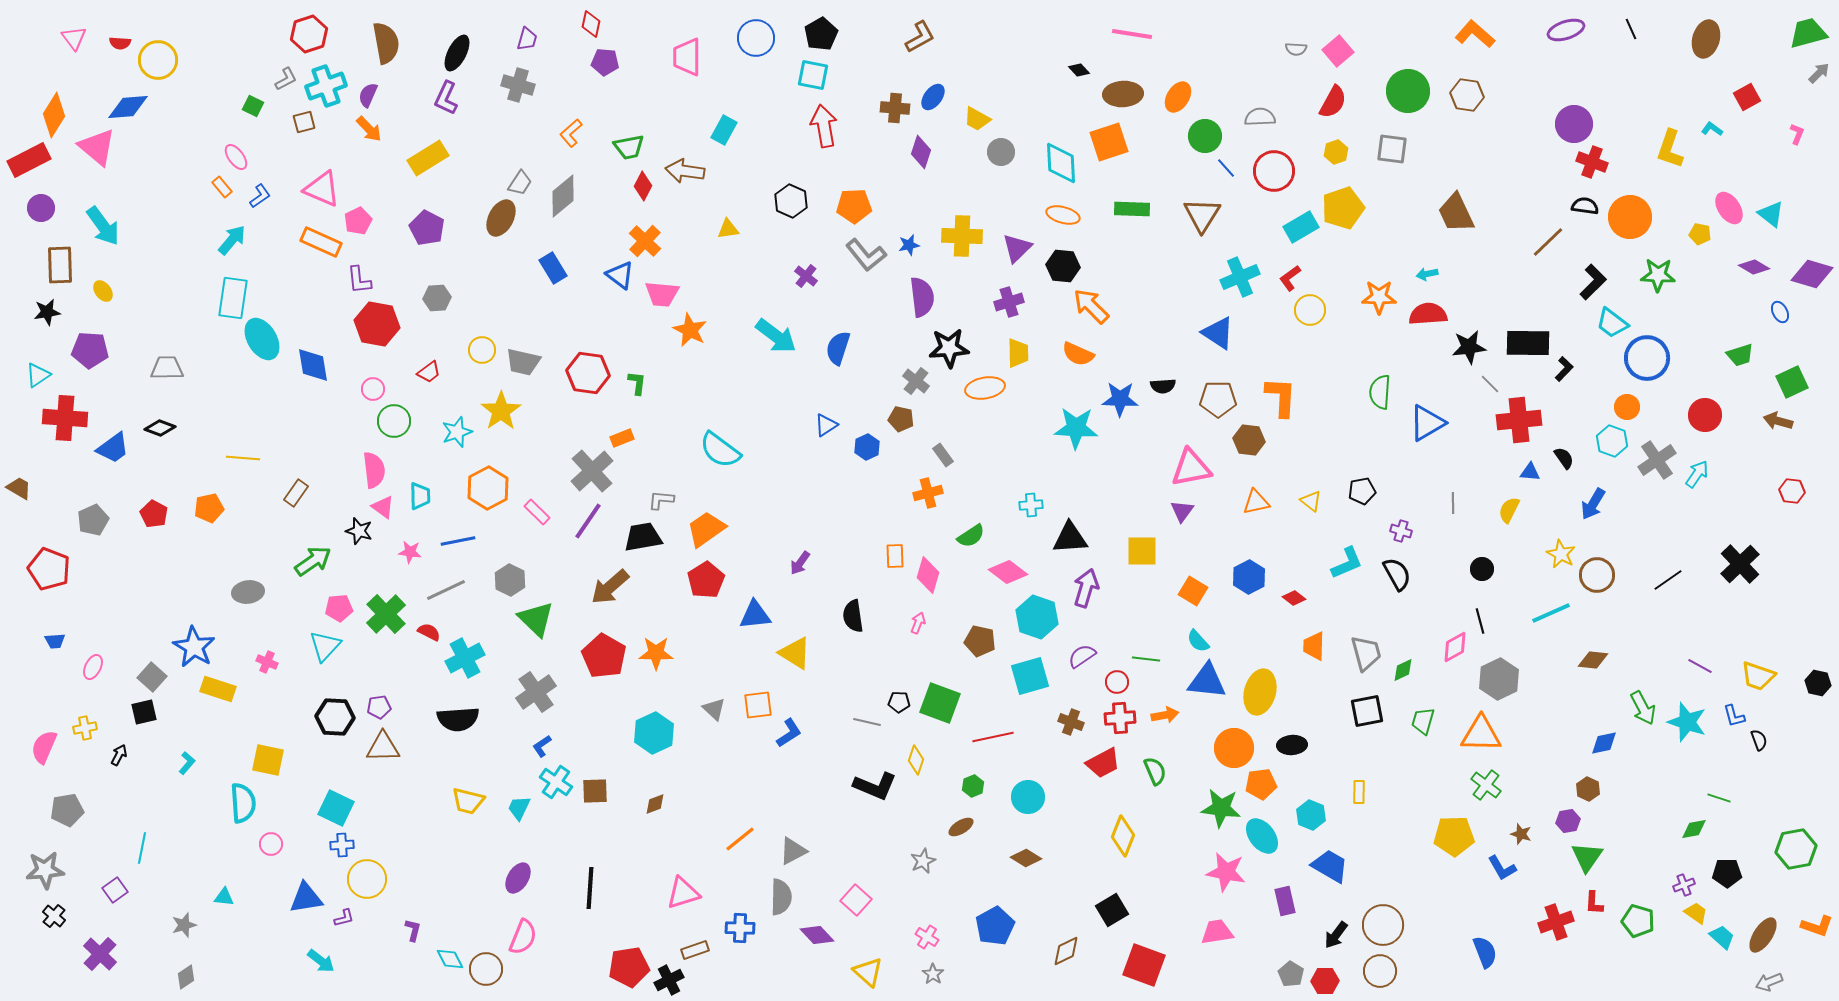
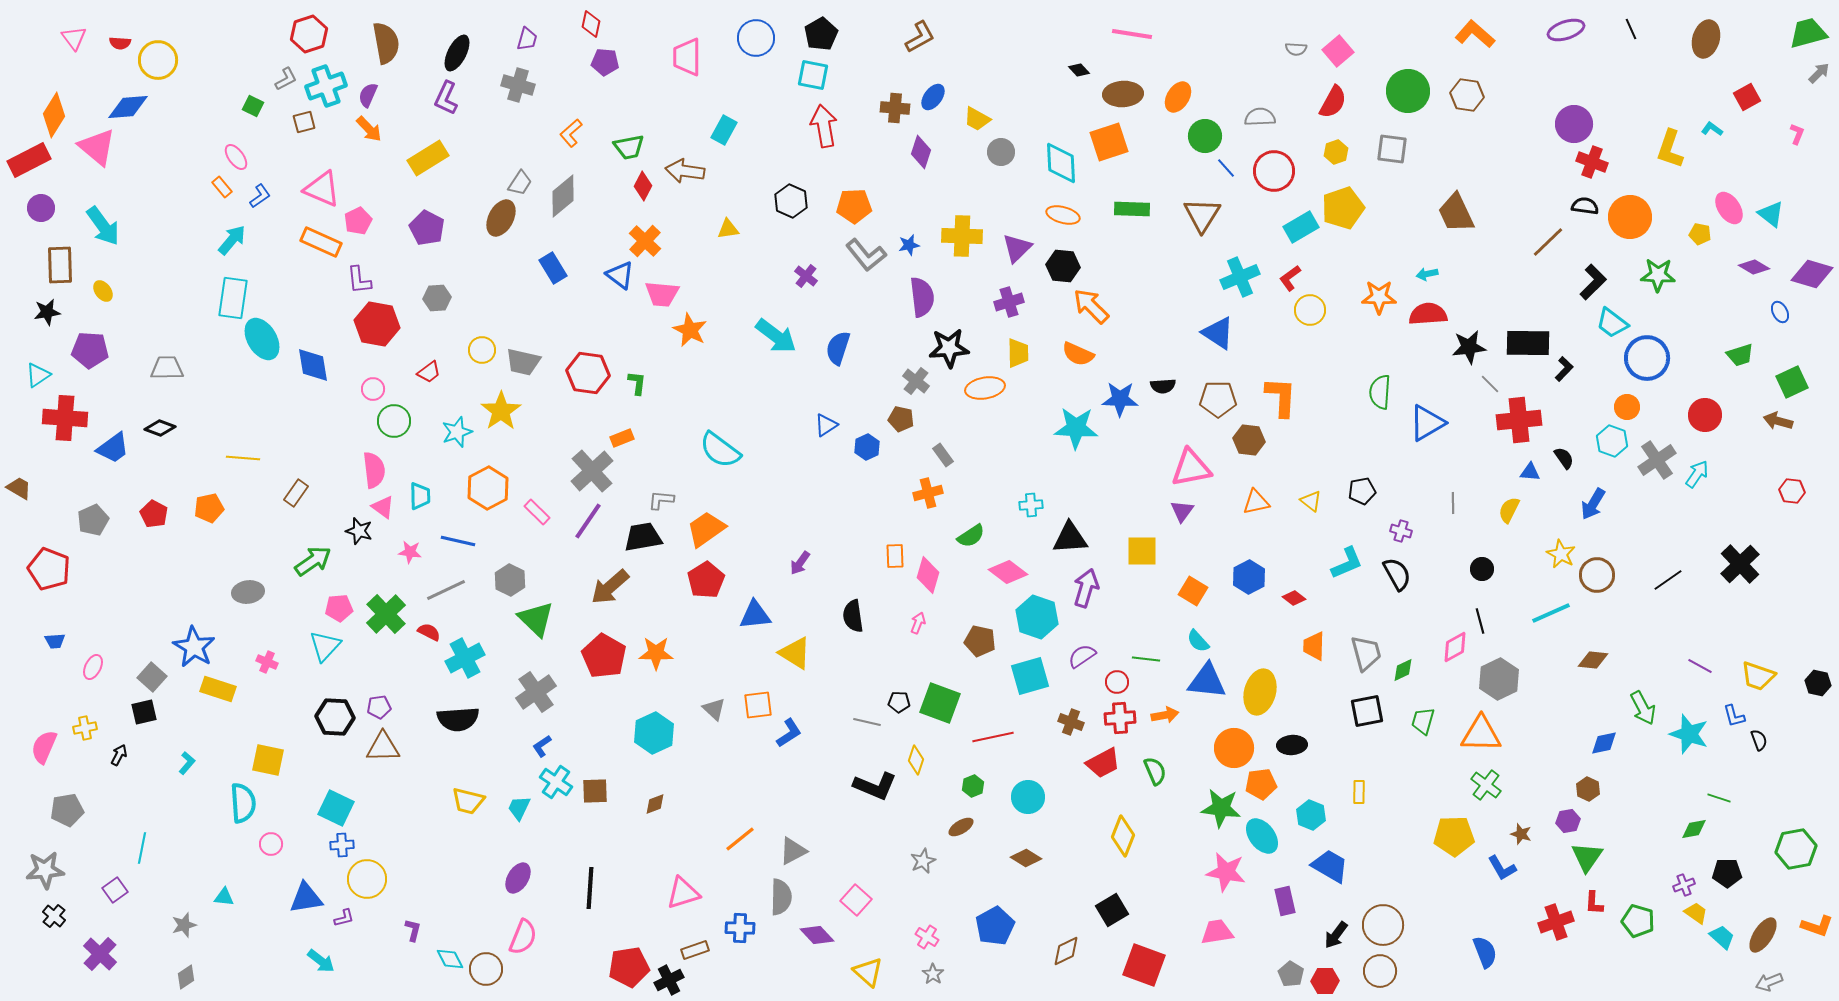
blue line at (458, 541): rotated 24 degrees clockwise
cyan star at (1687, 722): moved 2 px right, 12 px down
